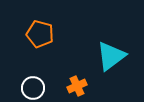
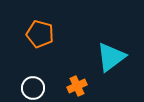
cyan triangle: moved 1 px down
